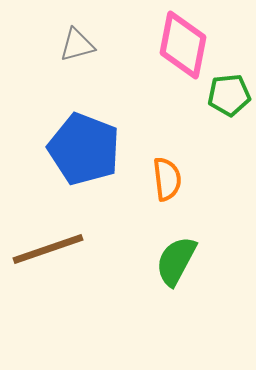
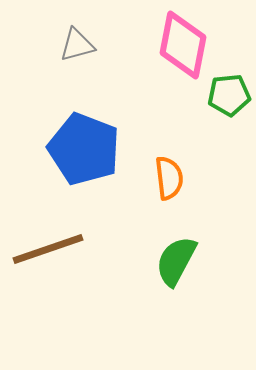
orange semicircle: moved 2 px right, 1 px up
